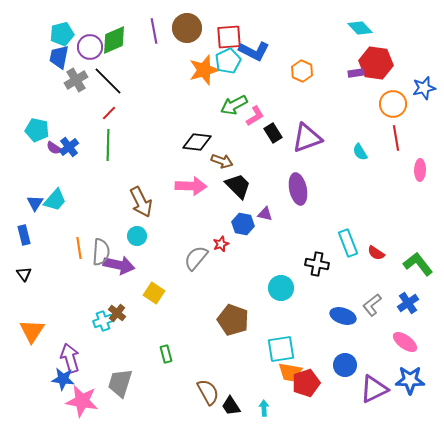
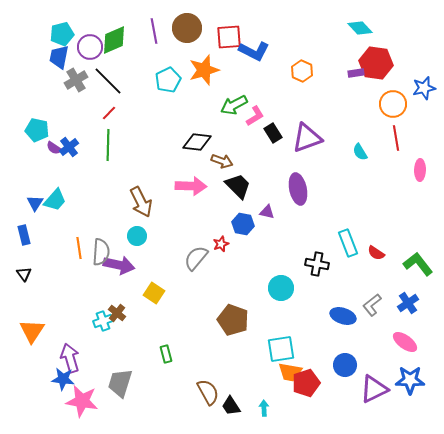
cyan pentagon at (228, 61): moved 60 px left, 19 px down
purple triangle at (265, 214): moved 2 px right, 2 px up
